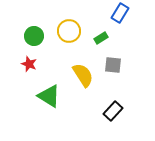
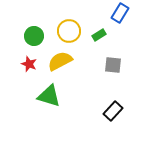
green rectangle: moved 2 px left, 3 px up
yellow semicircle: moved 23 px left, 14 px up; rotated 85 degrees counterclockwise
green triangle: rotated 15 degrees counterclockwise
